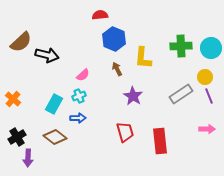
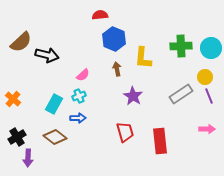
brown arrow: rotated 16 degrees clockwise
